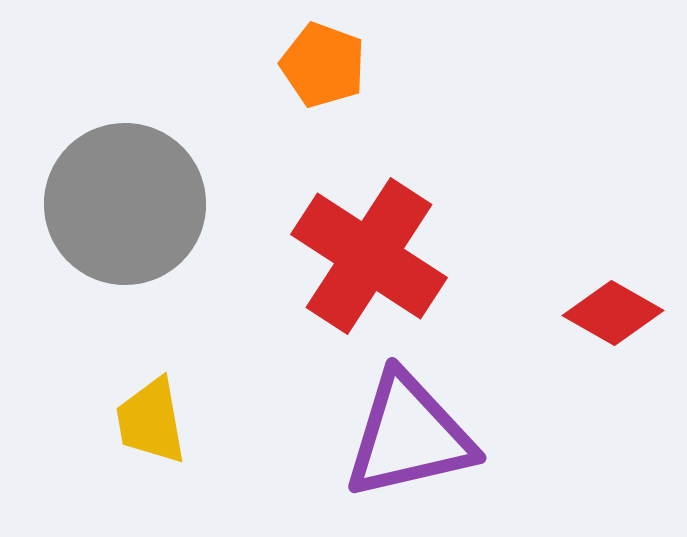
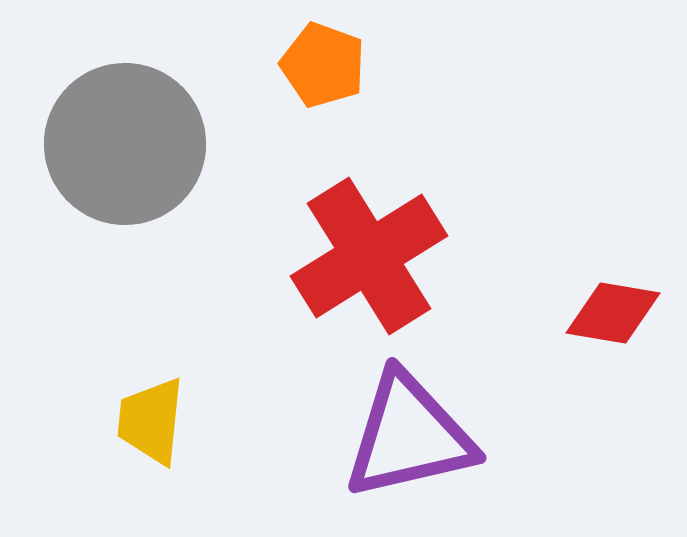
gray circle: moved 60 px up
red cross: rotated 25 degrees clockwise
red diamond: rotated 20 degrees counterclockwise
yellow trapezoid: rotated 16 degrees clockwise
